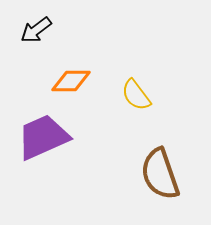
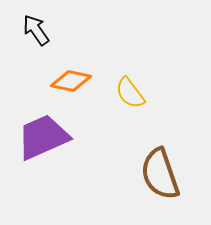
black arrow: rotated 92 degrees clockwise
orange diamond: rotated 12 degrees clockwise
yellow semicircle: moved 6 px left, 2 px up
